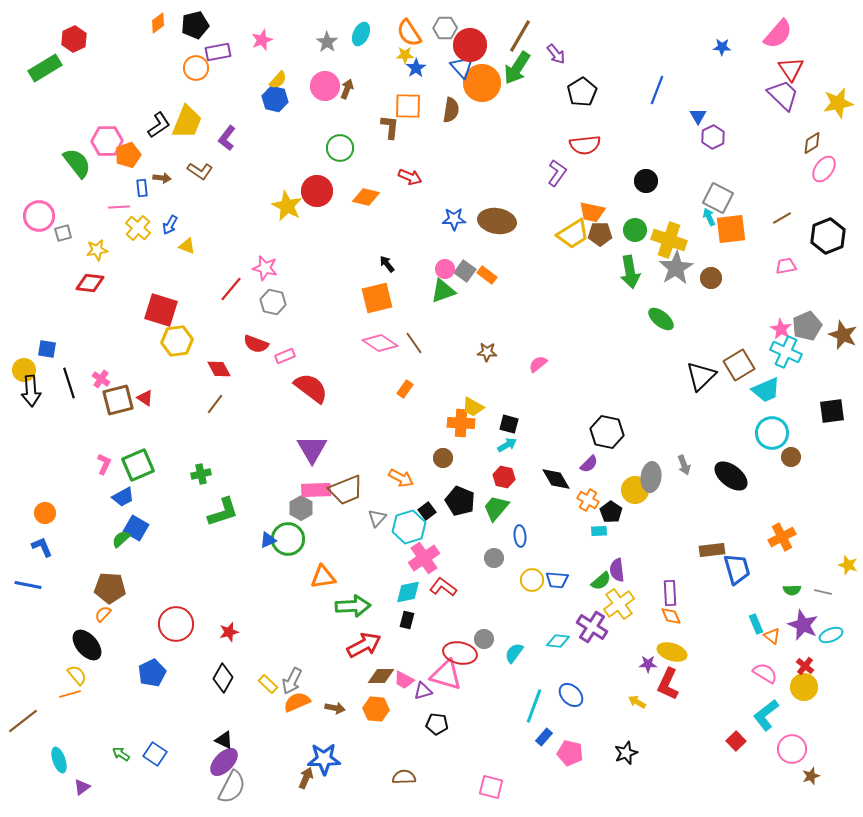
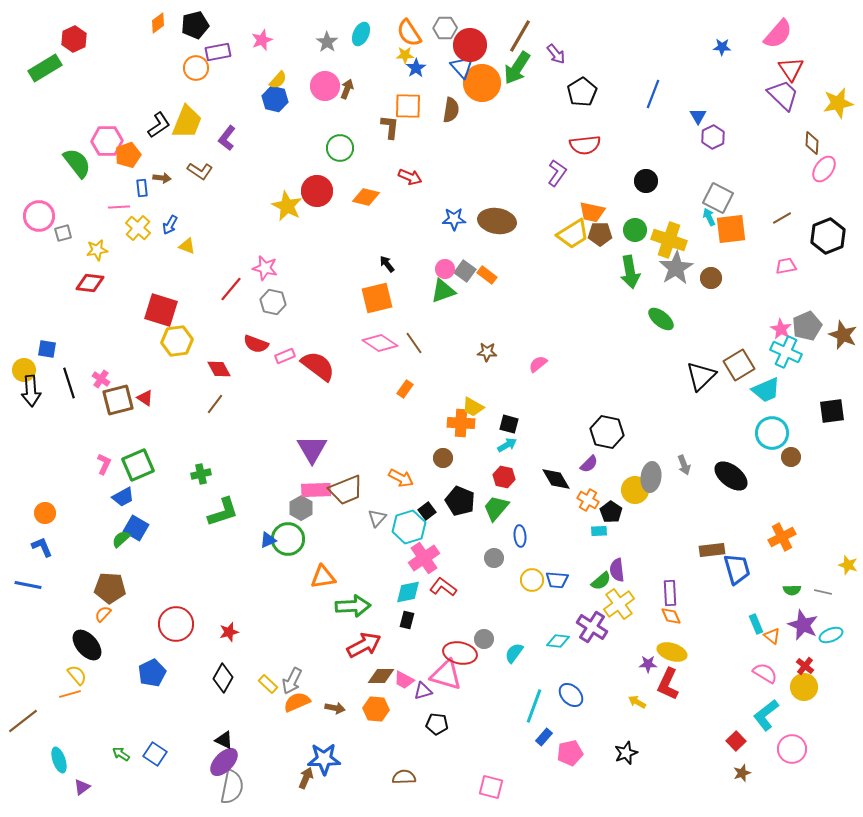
blue line at (657, 90): moved 4 px left, 4 px down
brown diamond at (812, 143): rotated 55 degrees counterclockwise
red semicircle at (311, 388): moved 7 px right, 22 px up
pink pentagon at (570, 753): rotated 25 degrees counterclockwise
brown star at (811, 776): moved 69 px left, 3 px up
gray semicircle at (232, 787): rotated 16 degrees counterclockwise
